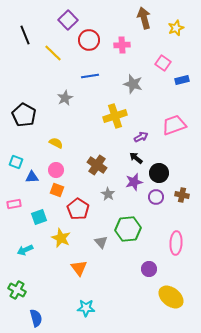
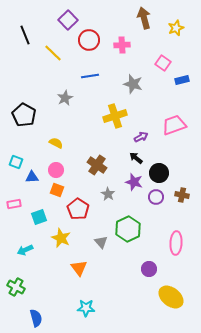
purple star at (134, 182): rotated 30 degrees clockwise
green hexagon at (128, 229): rotated 20 degrees counterclockwise
green cross at (17, 290): moved 1 px left, 3 px up
